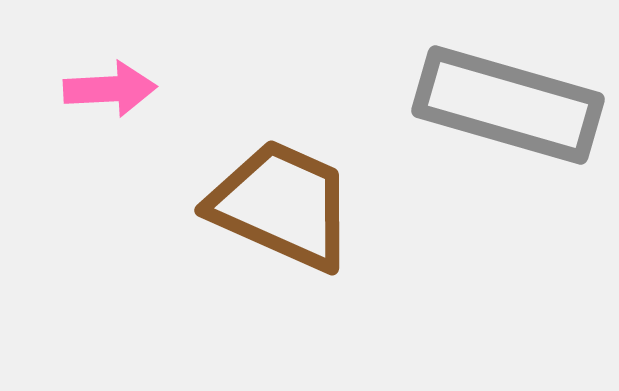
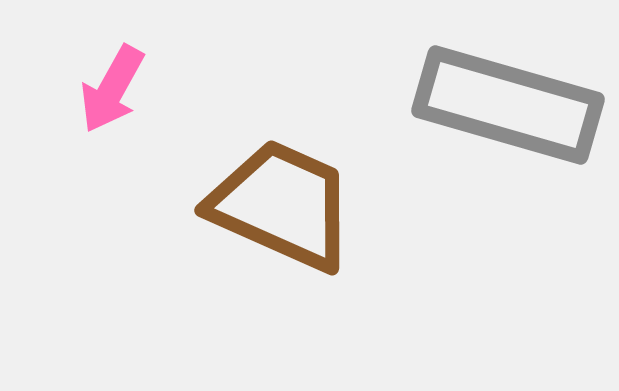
pink arrow: moved 2 px right; rotated 122 degrees clockwise
